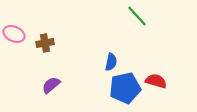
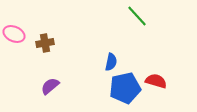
purple semicircle: moved 1 px left, 1 px down
